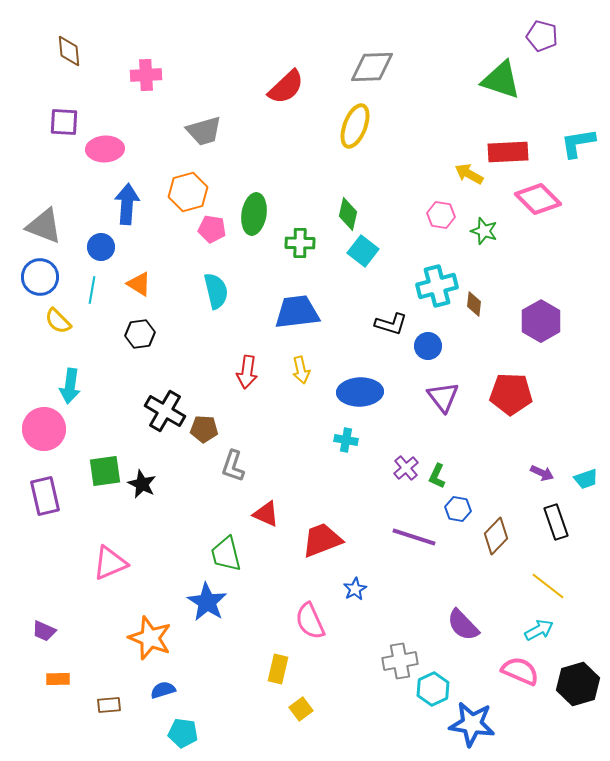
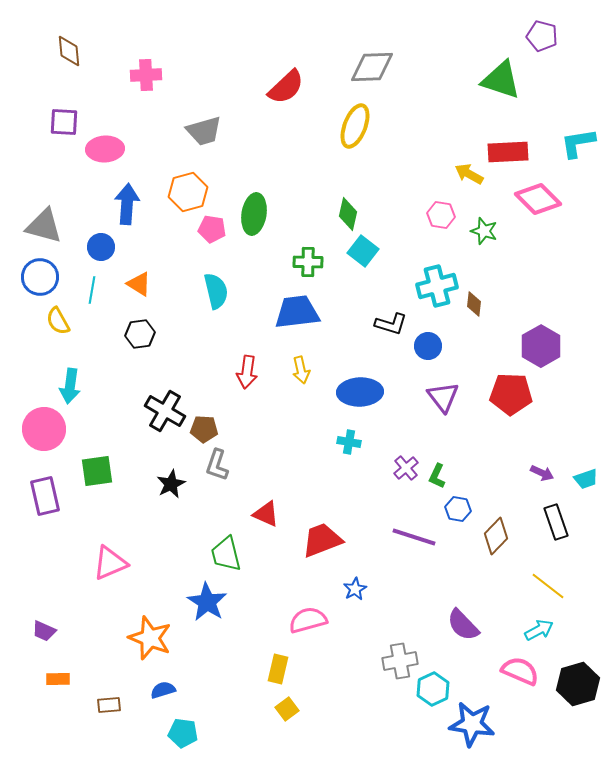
gray triangle at (44, 226): rotated 6 degrees counterclockwise
green cross at (300, 243): moved 8 px right, 19 px down
yellow semicircle at (58, 321): rotated 16 degrees clockwise
purple hexagon at (541, 321): moved 25 px down
cyan cross at (346, 440): moved 3 px right, 2 px down
gray L-shape at (233, 466): moved 16 px left, 1 px up
green square at (105, 471): moved 8 px left
black star at (142, 484): moved 29 px right; rotated 20 degrees clockwise
pink semicircle at (310, 621): moved 2 px left, 1 px up; rotated 99 degrees clockwise
yellow square at (301, 709): moved 14 px left
